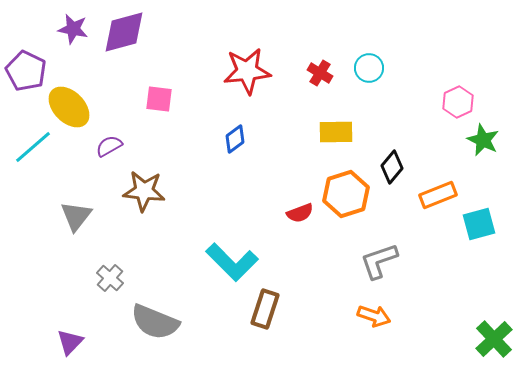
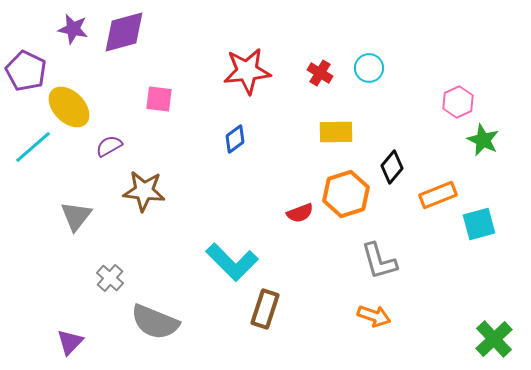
gray L-shape: rotated 87 degrees counterclockwise
